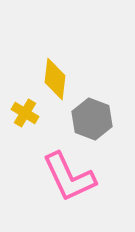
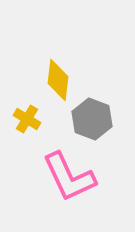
yellow diamond: moved 3 px right, 1 px down
yellow cross: moved 2 px right, 6 px down
